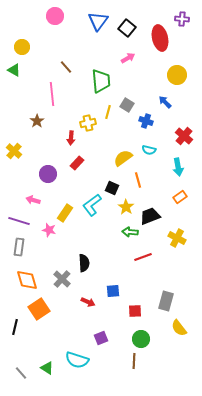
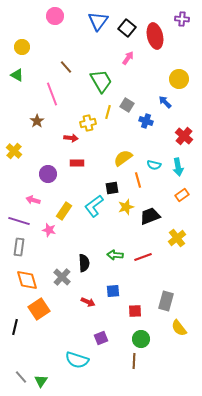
red ellipse at (160, 38): moved 5 px left, 2 px up
pink arrow at (128, 58): rotated 24 degrees counterclockwise
green triangle at (14, 70): moved 3 px right, 5 px down
yellow circle at (177, 75): moved 2 px right, 4 px down
green trapezoid at (101, 81): rotated 25 degrees counterclockwise
pink line at (52, 94): rotated 15 degrees counterclockwise
red arrow at (71, 138): rotated 88 degrees counterclockwise
cyan semicircle at (149, 150): moved 5 px right, 15 px down
red rectangle at (77, 163): rotated 48 degrees clockwise
black square at (112, 188): rotated 32 degrees counterclockwise
orange rectangle at (180, 197): moved 2 px right, 2 px up
cyan L-shape at (92, 205): moved 2 px right, 1 px down
yellow star at (126, 207): rotated 21 degrees clockwise
yellow rectangle at (65, 213): moved 1 px left, 2 px up
green arrow at (130, 232): moved 15 px left, 23 px down
yellow cross at (177, 238): rotated 24 degrees clockwise
gray cross at (62, 279): moved 2 px up
green triangle at (47, 368): moved 6 px left, 13 px down; rotated 32 degrees clockwise
gray line at (21, 373): moved 4 px down
